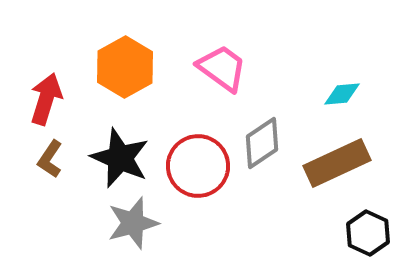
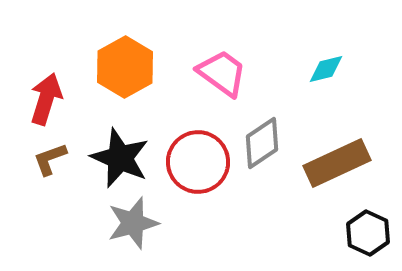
pink trapezoid: moved 5 px down
cyan diamond: moved 16 px left, 25 px up; rotated 9 degrees counterclockwise
brown L-shape: rotated 36 degrees clockwise
red circle: moved 4 px up
